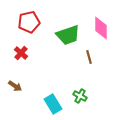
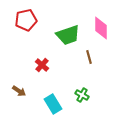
red pentagon: moved 3 px left, 2 px up
red cross: moved 21 px right, 12 px down
brown arrow: moved 4 px right, 5 px down
green cross: moved 2 px right, 1 px up
